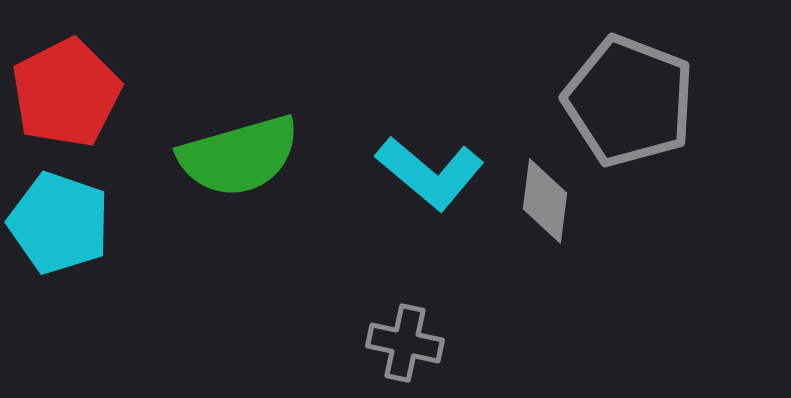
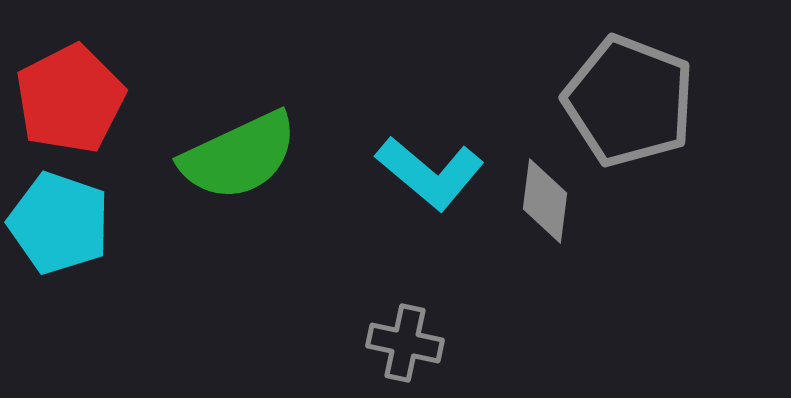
red pentagon: moved 4 px right, 6 px down
green semicircle: rotated 9 degrees counterclockwise
